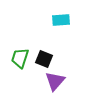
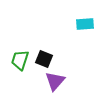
cyan rectangle: moved 24 px right, 4 px down
green trapezoid: moved 2 px down
